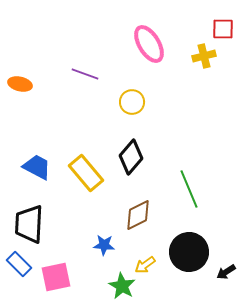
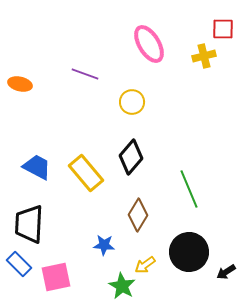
brown diamond: rotated 32 degrees counterclockwise
